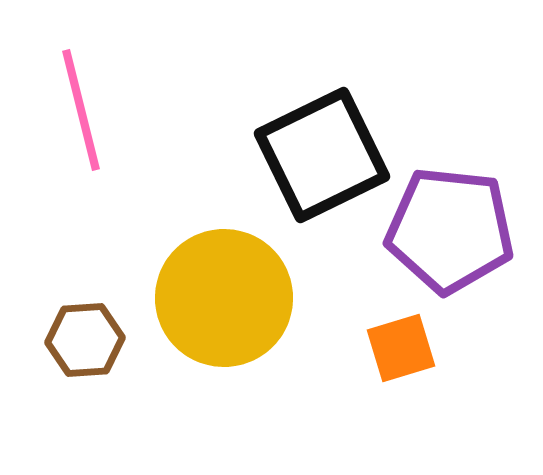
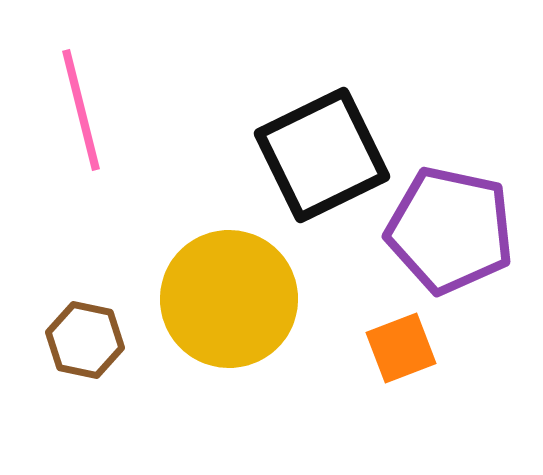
purple pentagon: rotated 6 degrees clockwise
yellow circle: moved 5 px right, 1 px down
brown hexagon: rotated 16 degrees clockwise
orange square: rotated 4 degrees counterclockwise
